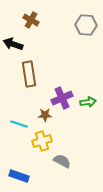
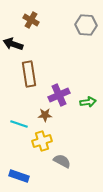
purple cross: moved 3 px left, 3 px up
